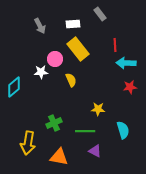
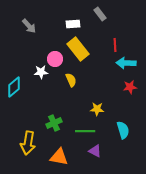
gray arrow: moved 11 px left; rotated 14 degrees counterclockwise
yellow star: moved 1 px left
